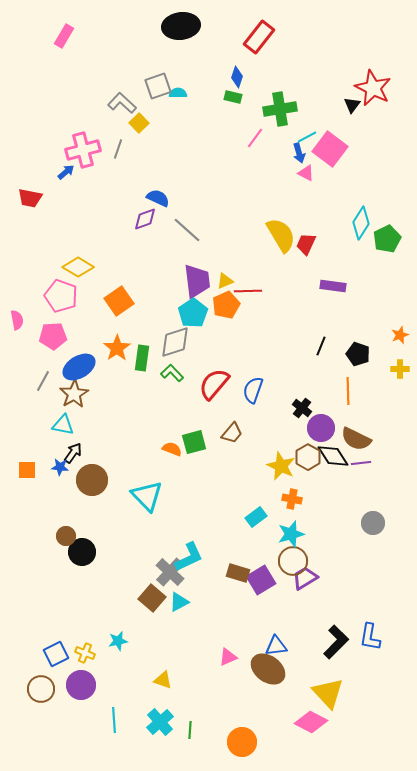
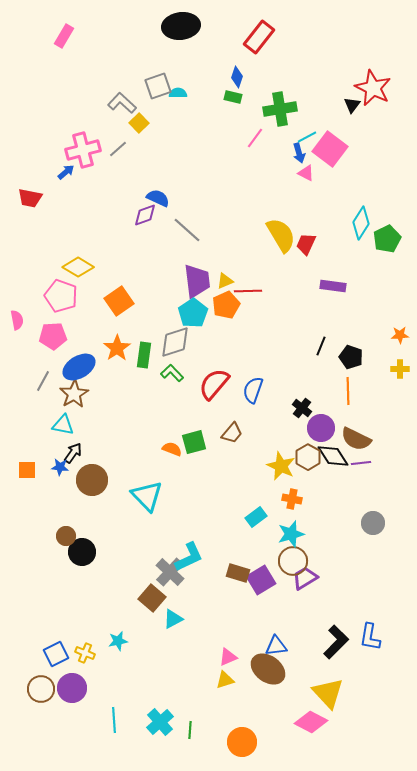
gray line at (118, 149): rotated 30 degrees clockwise
purple diamond at (145, 219): moved 4 px up
orange star at (400, 335): rotated 18 degrees clockwise
black pentagon at (358, 354): moved 7 px left, 3 px down
green rectangle at (142, 358): moved 2 px right, 3 px up
cyan triangle at (179, 602): moved 6 px left, 17 px down
yellow triangle at (163, 680): moved 62 px right; rotated 36 degrees counterclockwise
purple circle at (81, 685): moved 9 px left, 3 px down
